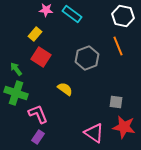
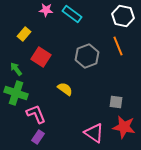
yellow rectangle: moved 11 px left
gray hexagon: moved 2 px up
pink L-shape: moved 2 px left
